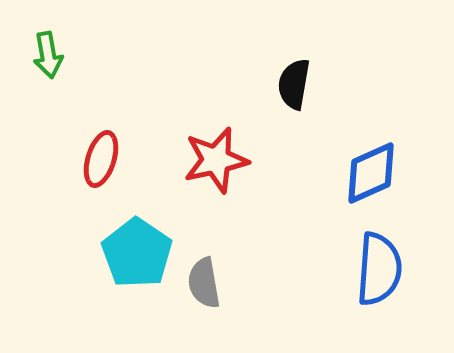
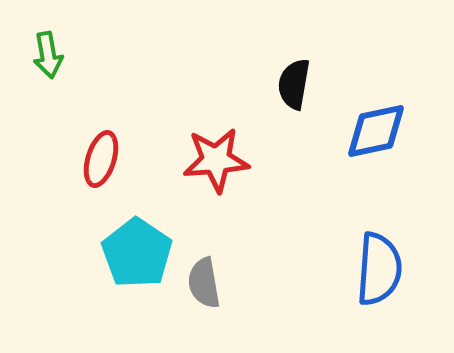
red star: rotated 8 degrees clockwise
blue diamond: moved 5 px right, 42 px up; rotated 12 degrees clockwise
